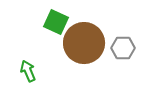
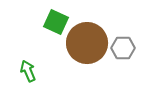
brown circle: moved 3 px right
